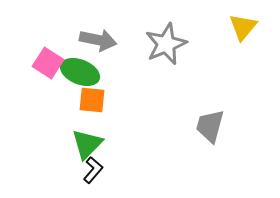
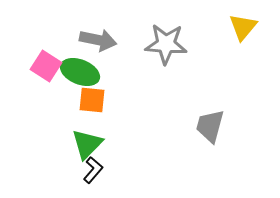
gray star: rotated 27 degrees clockwise
pink square: moved 2 px left, 3 px down
